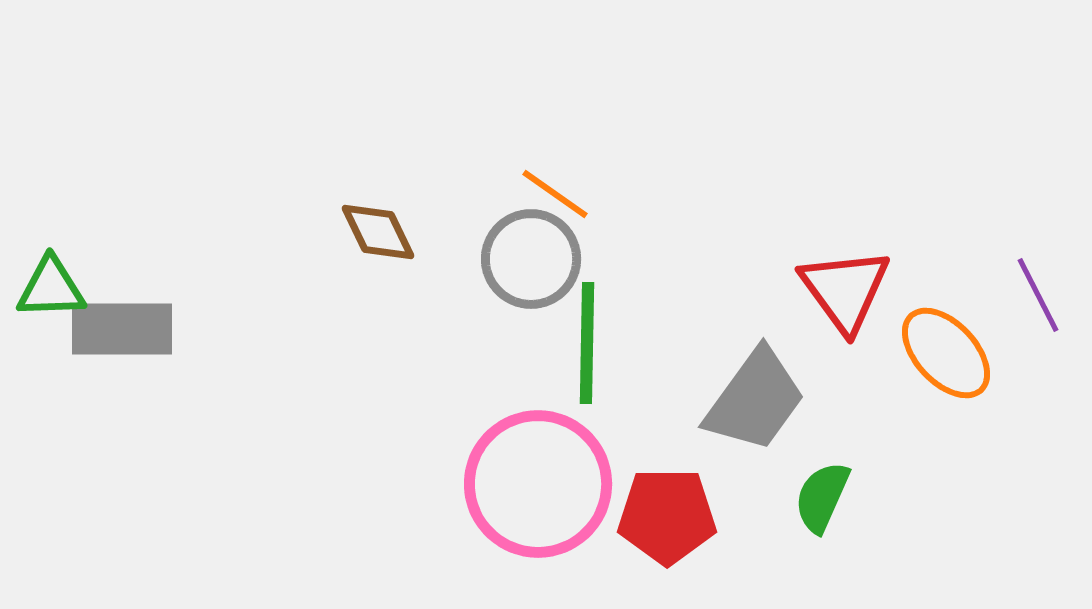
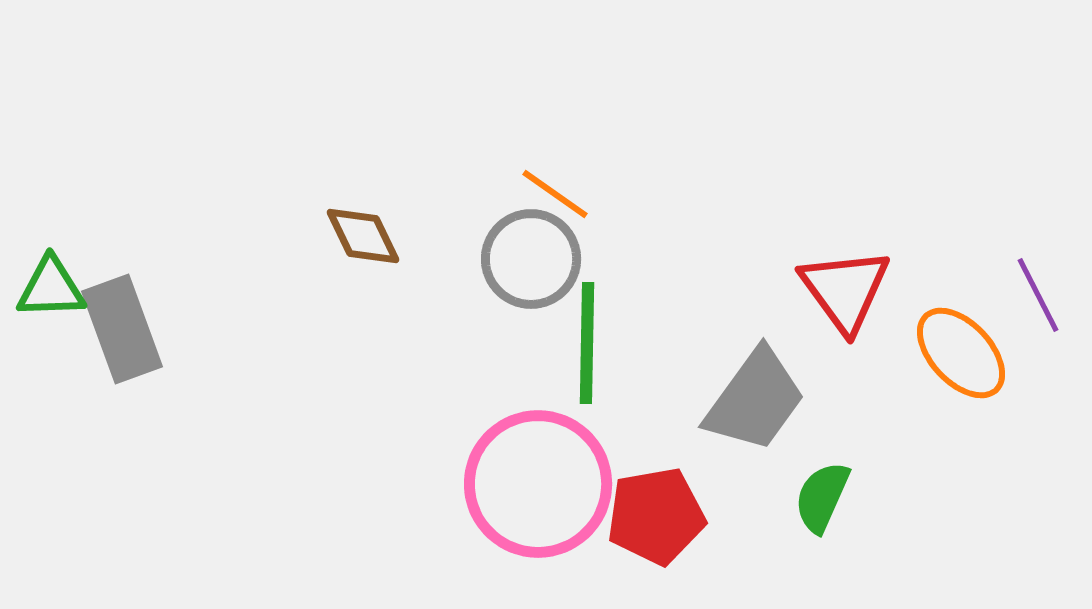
brown diamond: moved 15 px left, 4 px down
gray rectangle: rotated 70 degrees clockwise
orange ellipse: moved 15 px right
red pentagon: moved 11 px left; rotated 10 degrees counterclockwise
